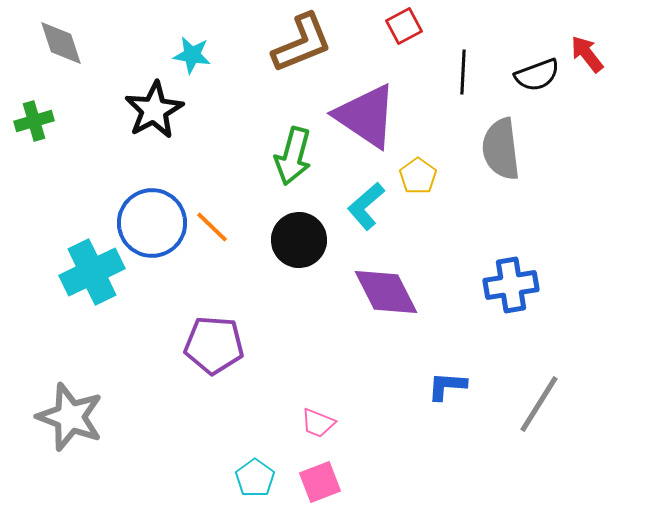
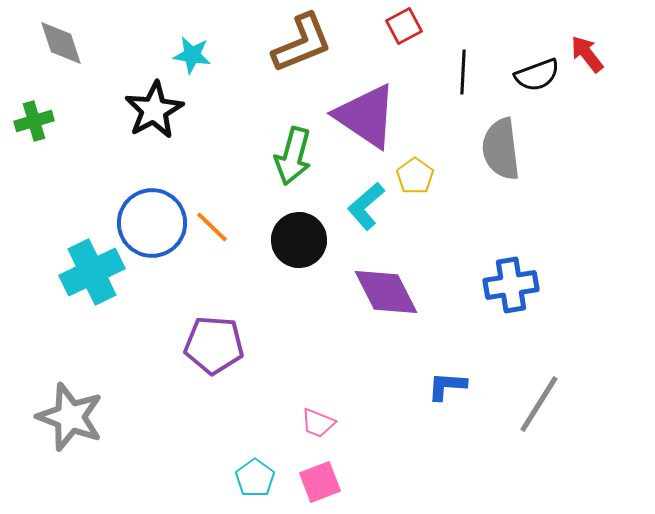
yellow pentagon: moved 3 px left
